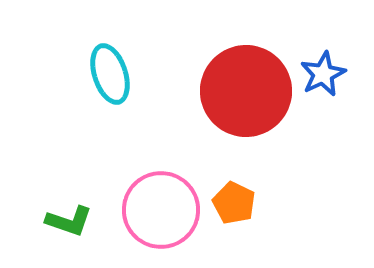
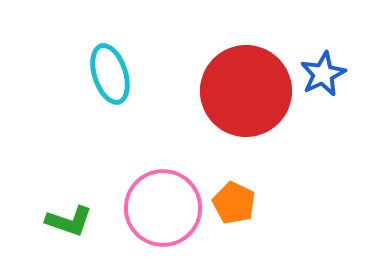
pink circle: moved 2 px right, 2 px up
